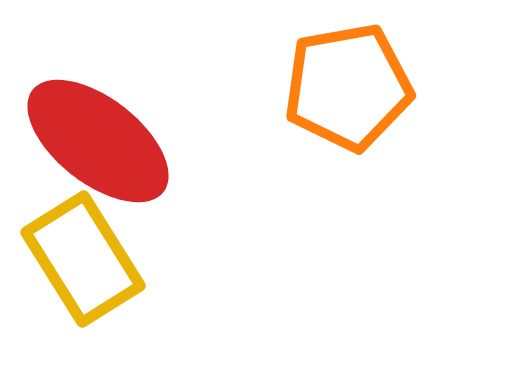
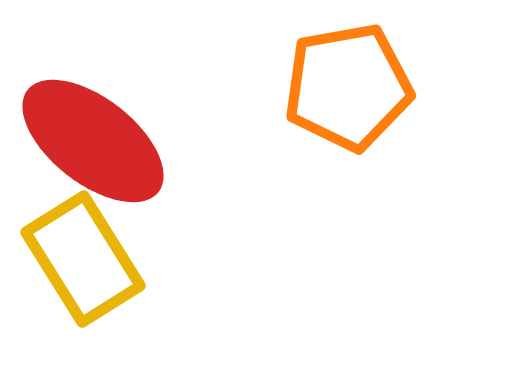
red ellipse: moved 5 px left
